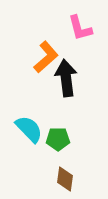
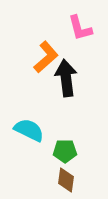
cyan semicircle: moved 1 px down; rotated 20 degrees counterclockwise
green pentagon: moved 7 px right, 12 px down
brown diamond: moved 1 px right, 1 px down
